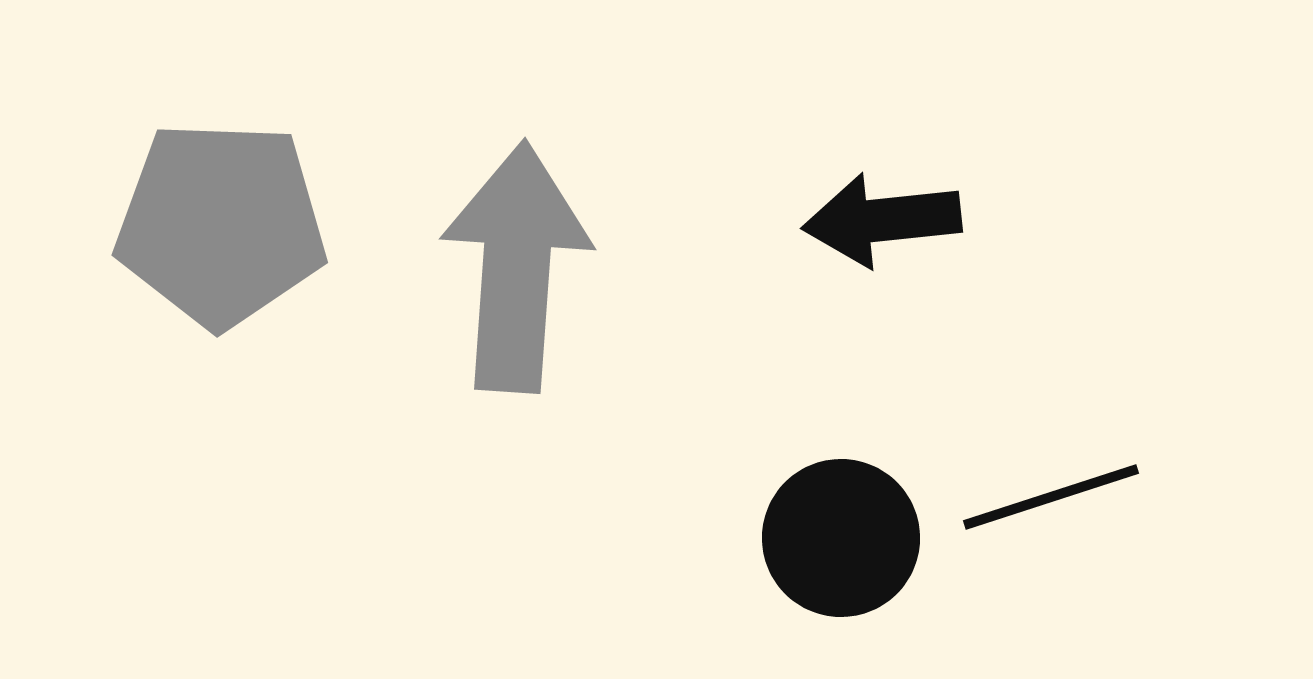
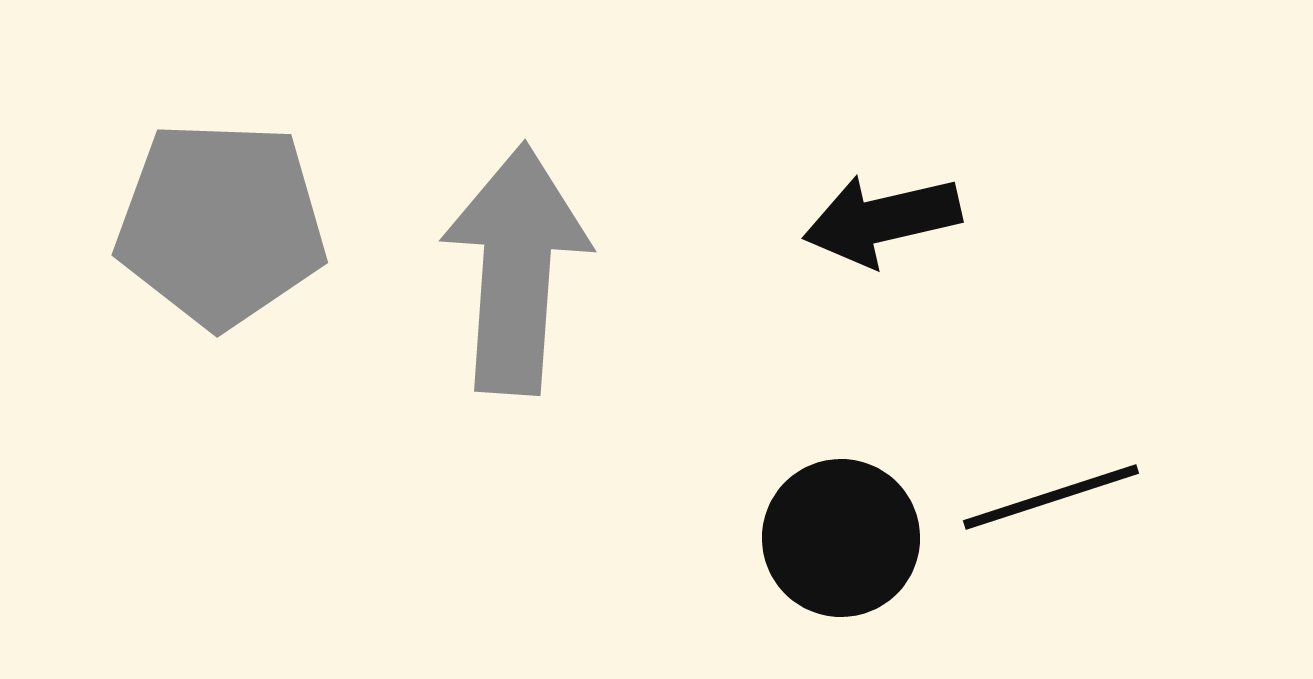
black arrow: rotated 7 degrees counterclockwise
gray arrow: moved 2 px down
